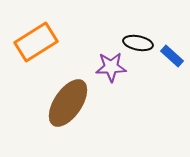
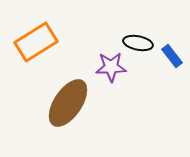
blue rectangle: rotated 10 degrees clockwise
